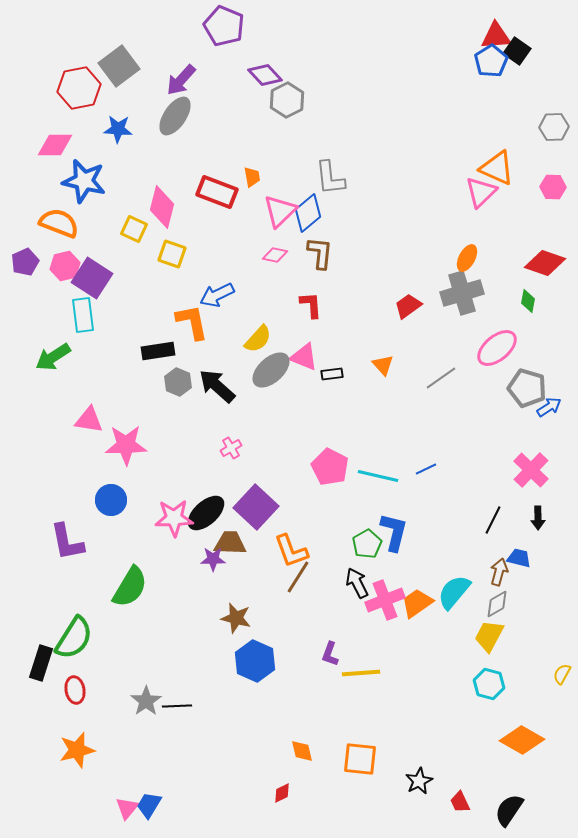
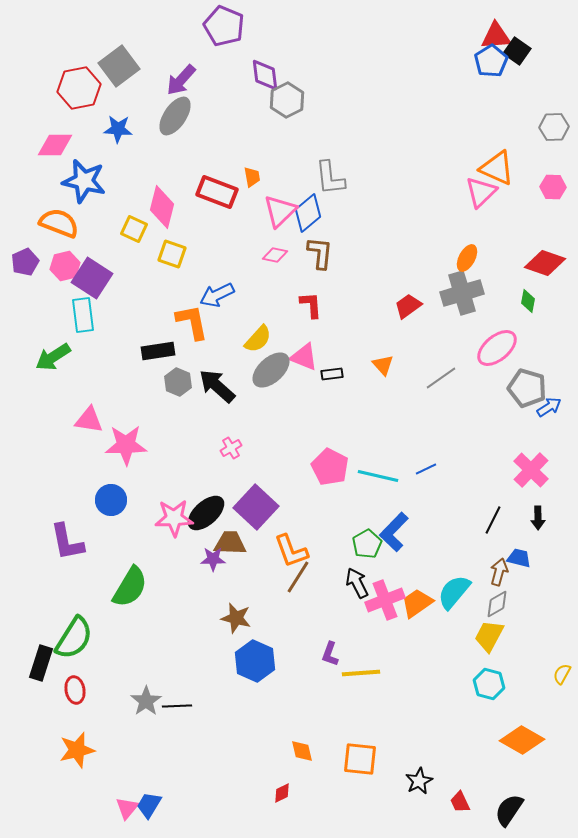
purple diamond at (265, 75): rotated 36 degrees clockwise
blue L-shape at (394, 532): rotated 150 degrees counterclockwise
